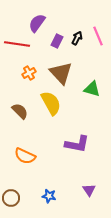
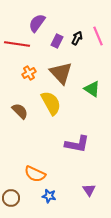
green triangle: rotated 18 degrees clockwise
orange semicircle: moved 10 px right, 18 px down
